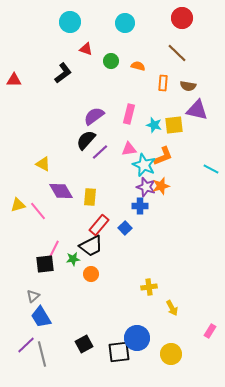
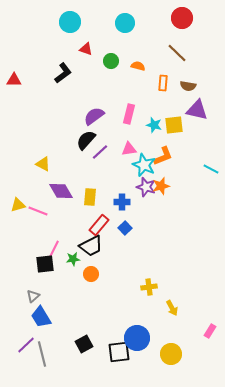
blue cross at (140, 206): moved 18 px left, 4 px up
pink line at (38, 211): rotated 30 degrees counterclockwise
